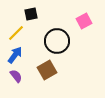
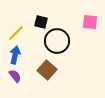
black square: moved 10 px right, 8 px down; rotated 24 degrees clockwise
pink square: moved 6 px right, 1 px down; rotated 35 degrees clockwise
blue arrow: rotated 24 degrees counterclockwise
brown square: rotated 18 degrees counterclockwise
purple semicircle: moved 1 px left
